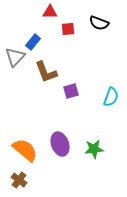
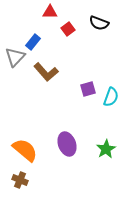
red square: rotated 32 degrees counterclockwise
brown L-shape: rotated 20 degrees counterclockwise
purple square: moved 17 px right, 2 px up
purple ellipse: moved 7 px right
green star: moved 12 px right; rotated 24 degrees counterclockwise
brown cross: moved 1 px right; rotated 14 degrees counterclockwise
